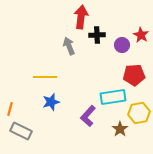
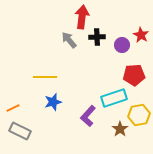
red arrow: moved 1 px right
black cross: moved 2 px down
gray arrow: moved 6 px up; rotated 18 degrees counterclockwise
cyan rectangle: moved 1 px right, 1 px down; rotated 10 degrees counterclockwise
blue star: moved 2 px right
orange line: moved 3 px right, 1 px up; rotated 48 degrees clockwise
yellow hexagon: moved 2 px down
gray rectangle: moved 1 px left
